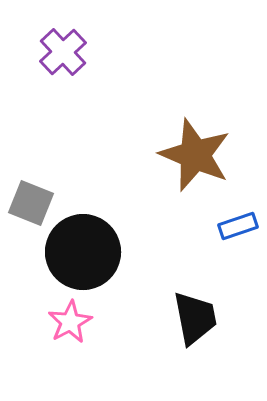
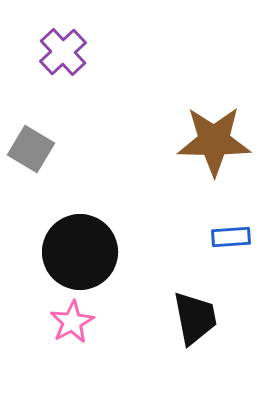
brown star: moved 19 px right, 14 px up; rotated 22 degrees counterclockwise
gray square: moved 54 px up; rotated 9 degrees clockwise
blue rectangle: moved 7 px left, 11 px down; rotated 15 degrees clockwise
black circle: moved 3 px left
pink star: moved 2 px right
